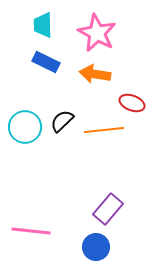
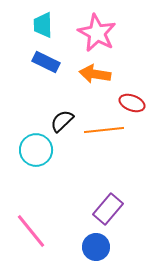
cyan circle: moved 11 px right, 23 px down
pink line: rotated 45 degrees clockwise
